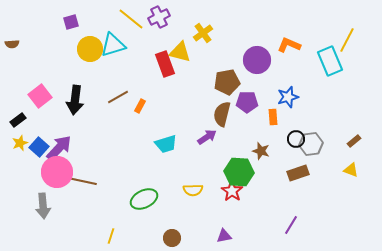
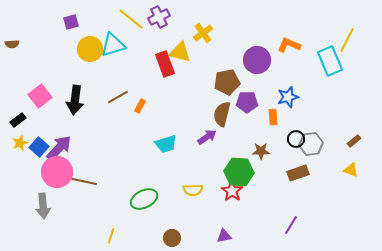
brown star at (261, 151): rotated 18 degrees counterclockwise
